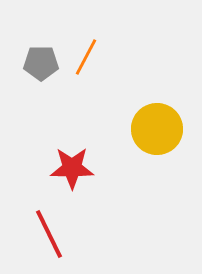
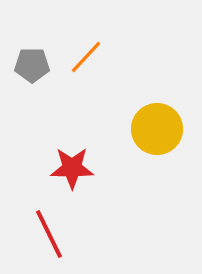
orange line: rotated 15 degrees clockwise
gray pentagon: moved 9 px left, 2 px down
